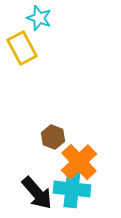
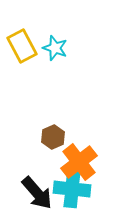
cyan star: moved 16 px right, 30 px down
yellow rectangle: moved 2 px up
brown hexagon: rotated 15 degrees clockwise
orange cross: rotated 6 degrees clockwise
